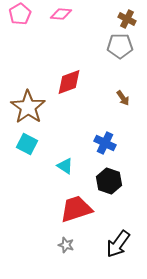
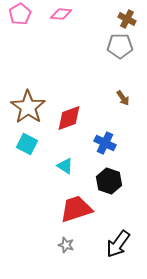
red diamond: moved 36 px down
